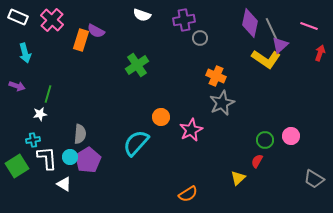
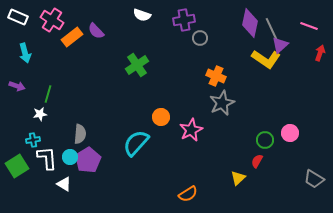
pink cross: rotated 10 degrees counterclockwise
purple semicircle: rotated 18 degrees clockwise
orange rectangle: moved 9 px left, 3 px up; rotated 35 degrees clockwise
pink circle: moved 1 px left, 3 px up
